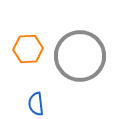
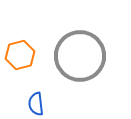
orange hexagon: moved 8 px left, 6 px down; rotated 12 degrees counterclockwise
